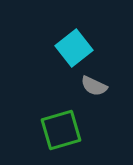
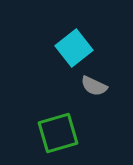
green square: moved 3 px left, 3 px down
